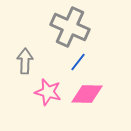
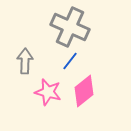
blue line: moved 8 px left, 1 px up
pink diamond: moved 3 px left, 3 px up; rotated 40 degrees counterclockwise
